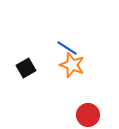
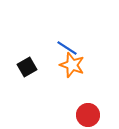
black square: moved 1 px right, 1 px up
